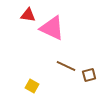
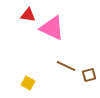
yellow square: moved 4 px left, 3 px up
